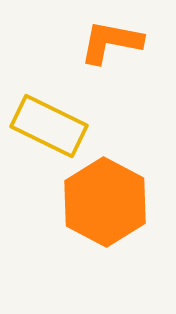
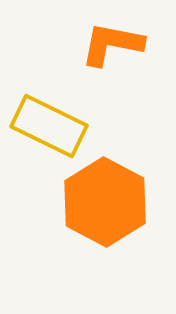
orange L-shape: moved 1 px right, 2 px down
